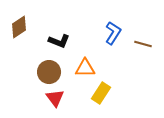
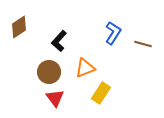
black L-shape: rotated 110 degrees clockwise
orange triangle: rotated 20 degrees counterclockwise
